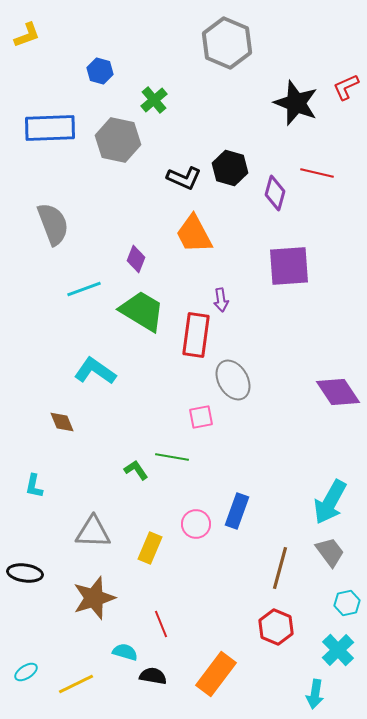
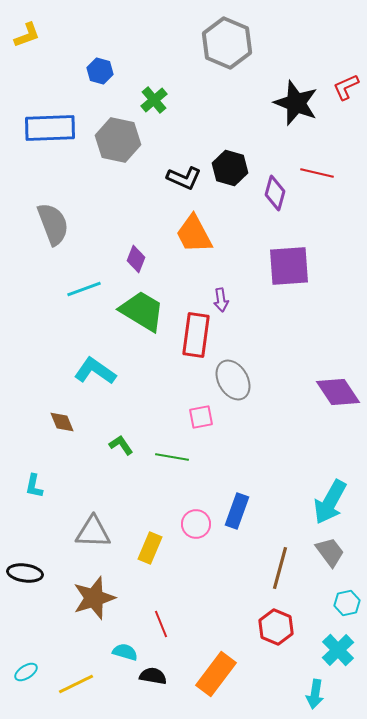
green L-shape at (136, 470): moved 15 px left, 25 px up
